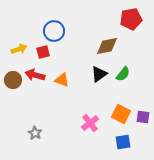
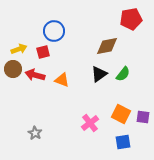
brown circle: moved 11 px up
